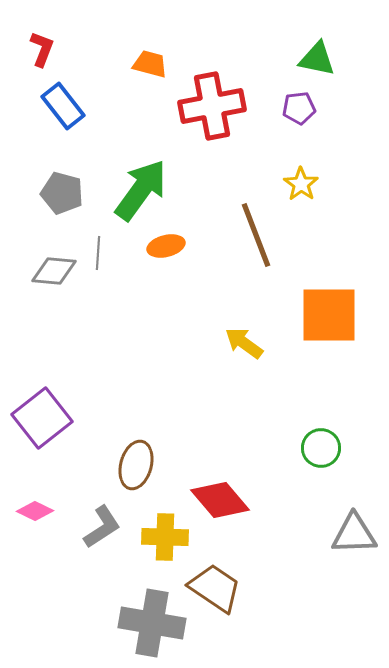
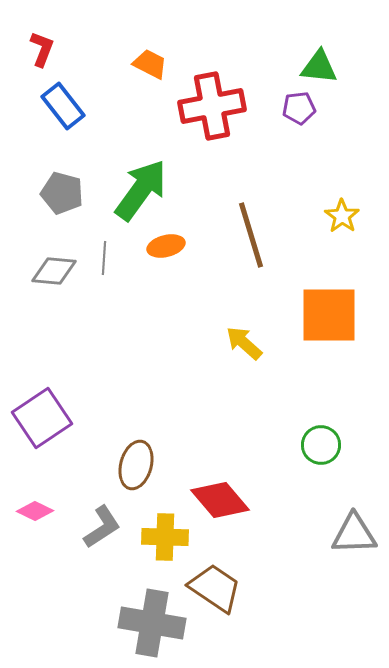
green triangle: moved 2 px right, 8 px down; rotated 6 degrees counterclockwise
orange trapezoid: rotated 12 degrees clockwise
yellow star: moved 41 px right, 32 px down
brown line: moved 5 px left; rotated 4 degrees clockwise
gray line: moved 6 px right, 5 px down
yellow arrow: rotated 6 degrees clockwise
purple square: rotated 4 degrees clockwise
green circle: moved 3 px up
